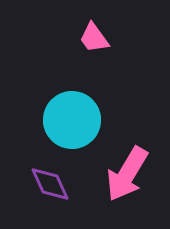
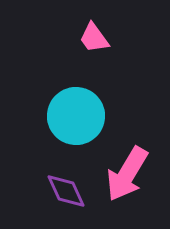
cyan circle: moved 4 px right, 4 px up
purple diamond: moved 16 px right, 7 px down
